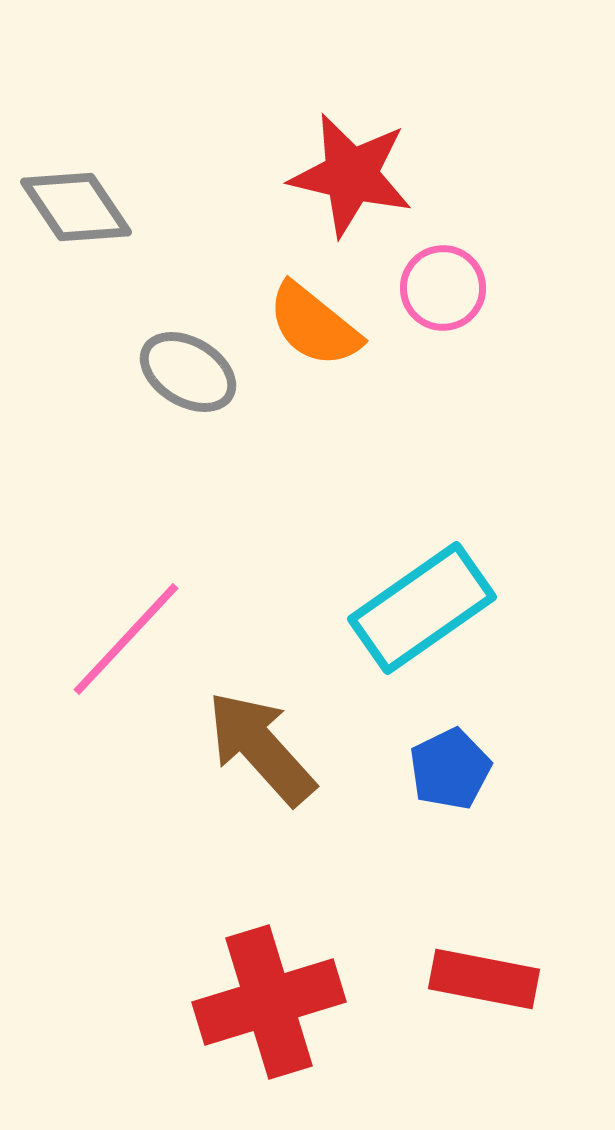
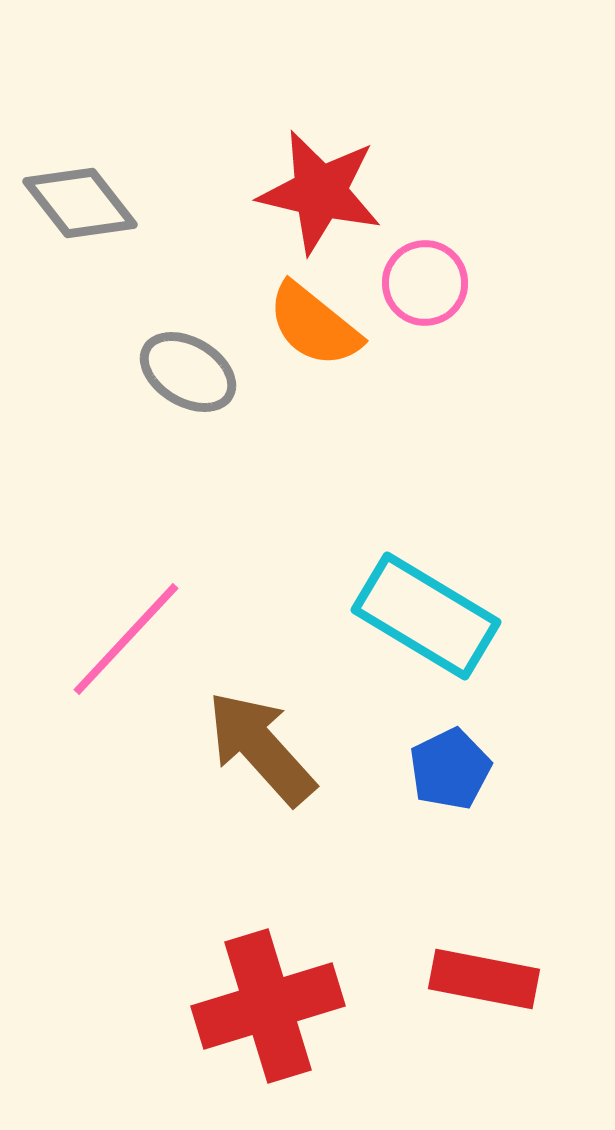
red star: moved 31 px left, 17 px down
gray diamond: moved 4 px right, 4 px up; rotated 4 degrees counterclockwise
pink circle: moved 18 px left, 5 px up
cyan rectangle: moved 4 px right, 8 px down; rotated 66 degrees clockwise
red cross: moved 1 px left, 4 px down
